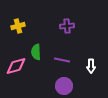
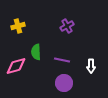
purple cross: rotated 24 degrees counterclockwise
purple circle: moved 3 px up
